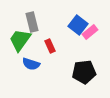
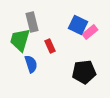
blue square: rotated 12 degrees counterclockwise
green trapezoid: rotated 20 degrees counterclockwise
blue semicircle: rotated 126 degrees counterclockwise
